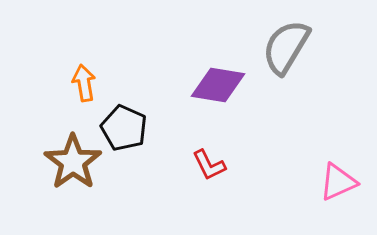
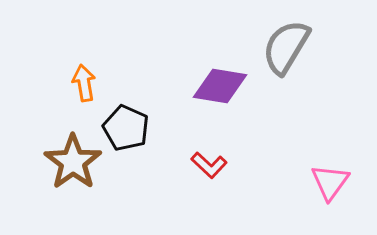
purple diamond: moved 2 px right, 1 px down
black pentagon: moved 2 px right
red L-shape: rotated 21 degrees counterclockwise
pink triangle: moved 8 px left; rotated 30 degrees counterclockwise
